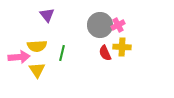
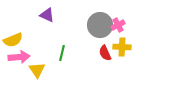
purple triangle: rotated 28 degrees counterclockwise
yellow semicircle: moved 24 px left, 6 px up; rotated 18 degrees counterclockwise
